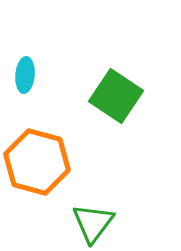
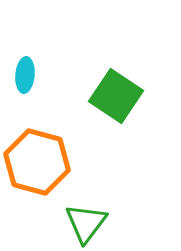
green triangle: moved 7 px left
